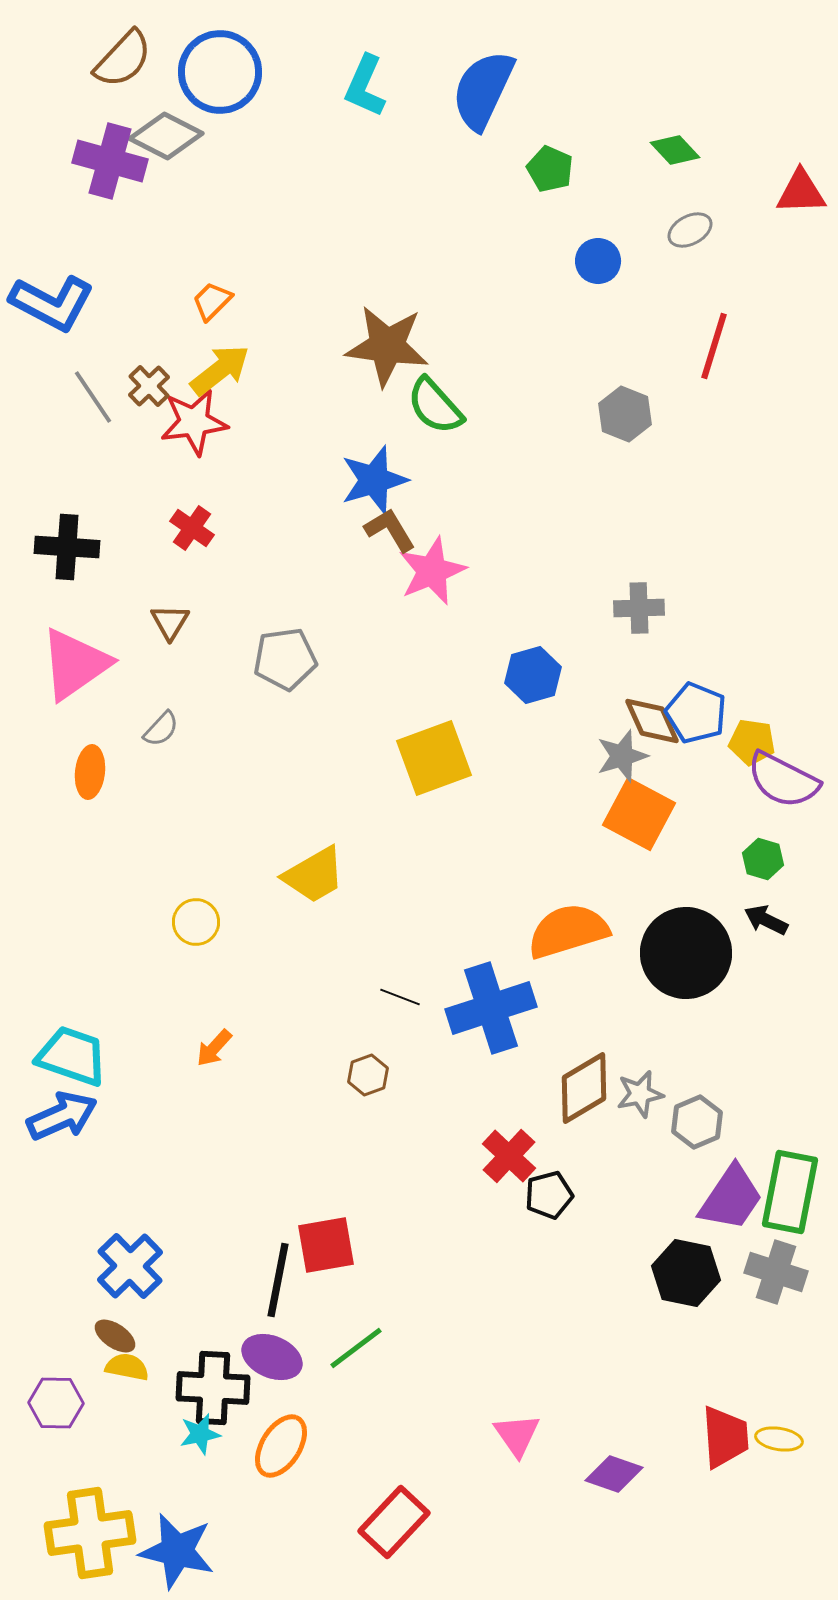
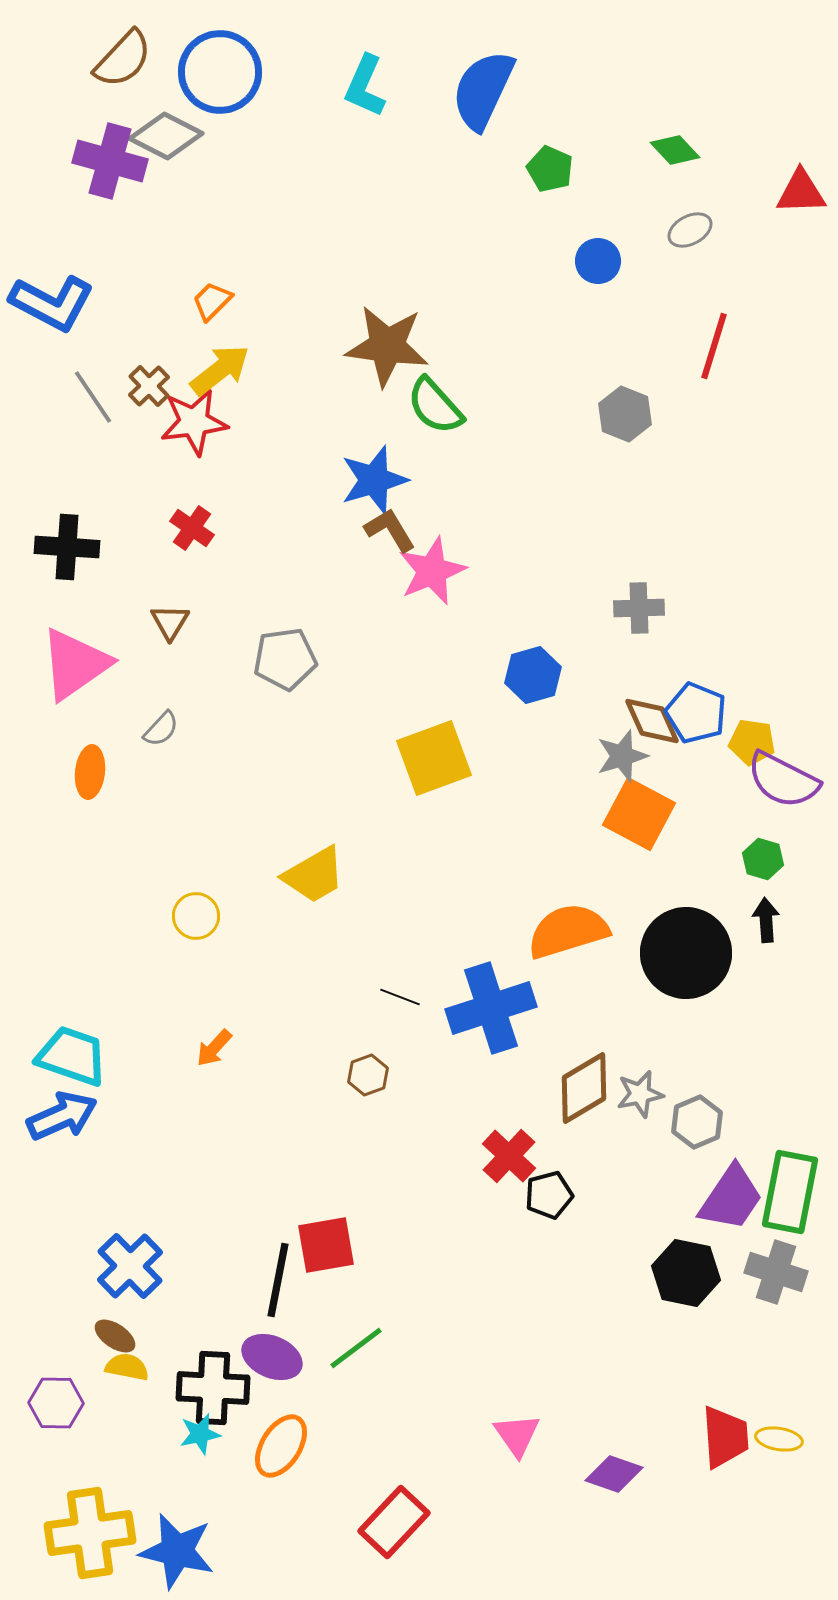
black arrow at (766, 920): rotated 60 degrees clockwise
yellow circle at (196, 922): moved 6 px up
